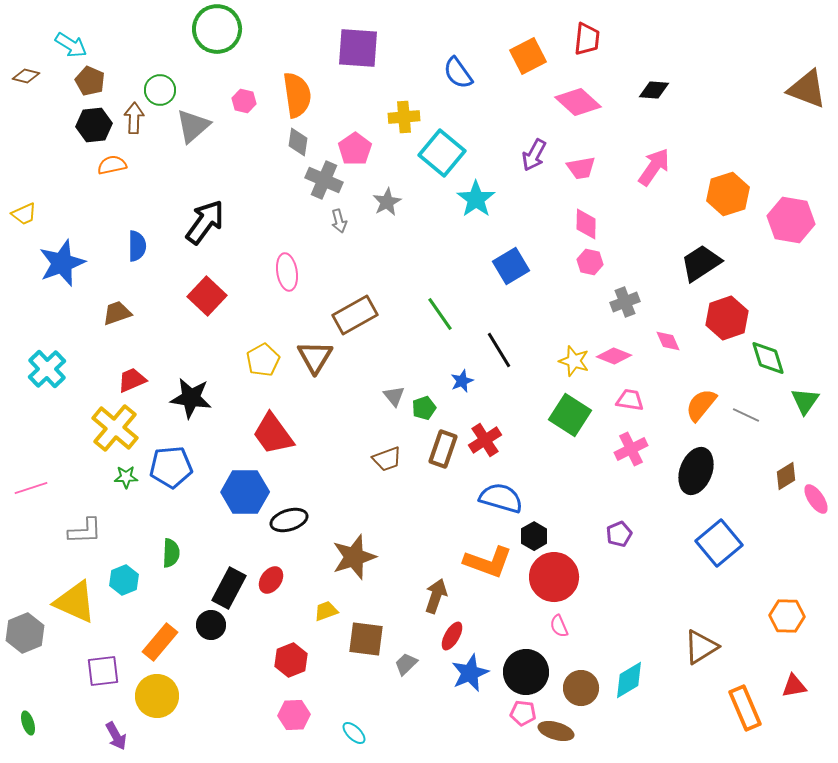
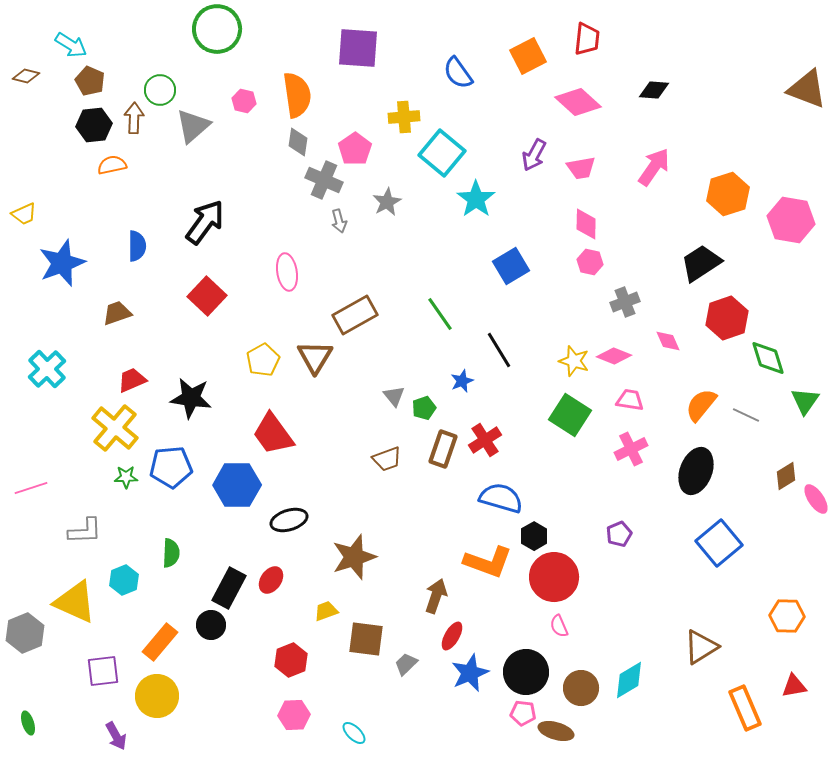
blue hexagon at (245, 492): moved 8 px left, 7 px up
